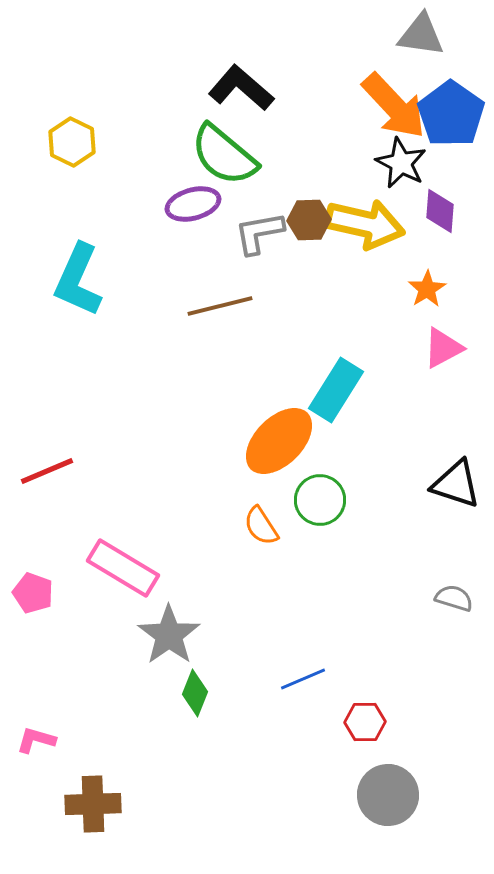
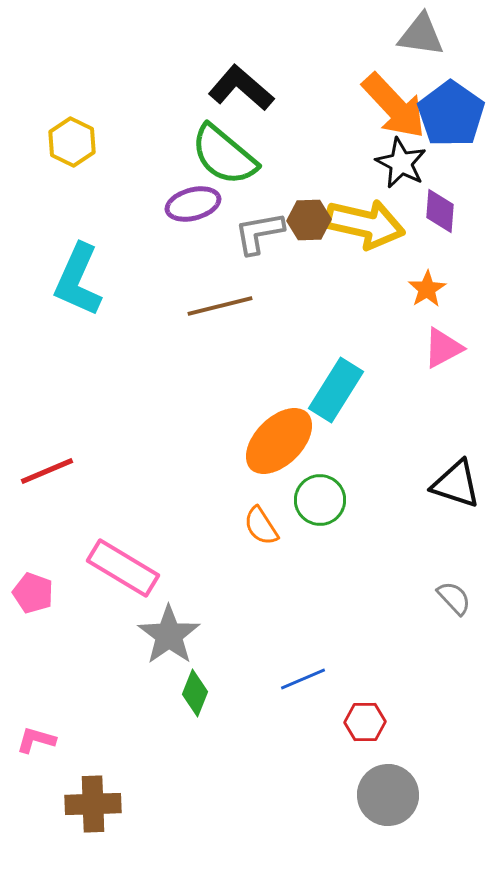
gray semicircle: rotated 30 degrees clockwise
